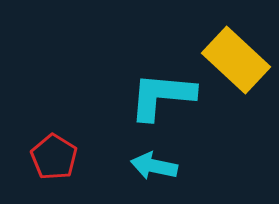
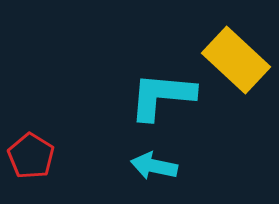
red pentagon: moved 23 px left, 1 px up
